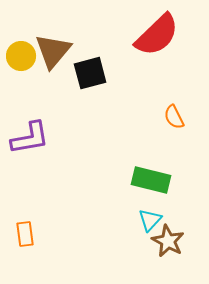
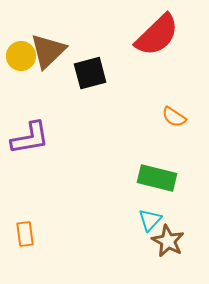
brown triangle: moved 5 px left; rotated 6 degrees clockwise
orange semicircle: rotated 30 degrees counterclockwise
green rectangle: moved 6 px right, 2 px up
